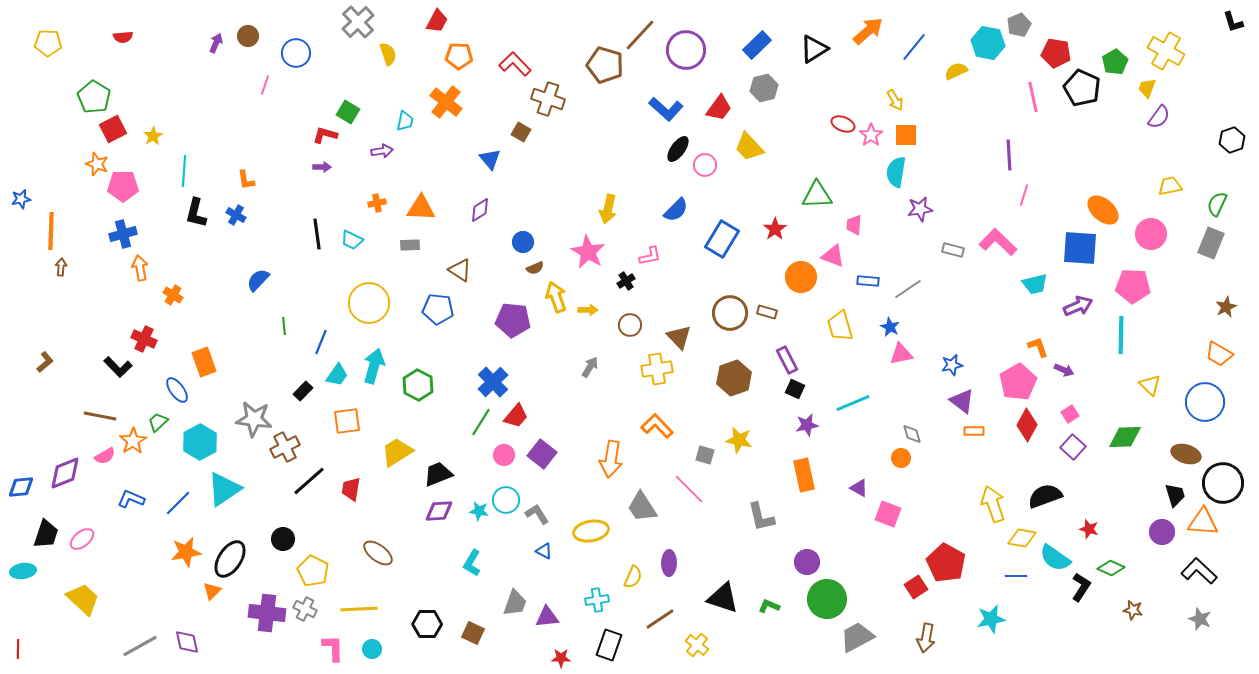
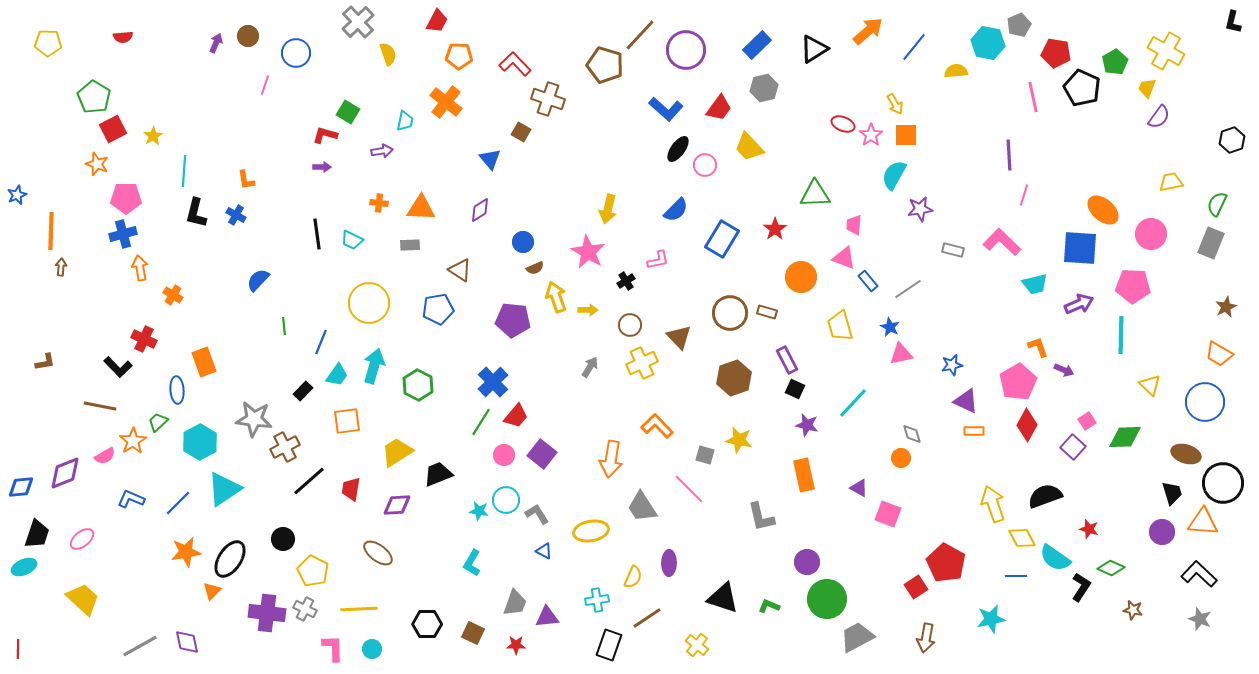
black L-shape at (1233, 22): rotated 30 degrees clockwise
yellow semicircle at (956, 71): rotated 20 degrees clockwise
yellow arrow at (895, 100): moved 4 px down
cyan semicircle at (896, 172): moved 2 px left, 3 px down; rotated 20 degrees clockwise
pink pentagon at (123, 186): moved 3 px right, 12 px down
yellow trapezoid at (1170, 186): moved 1 px right, 4 px up
green triangle at (817, 195): moved 2 px left, 1 px up
blue star at (21, 199): moved 4 px left, 4 px up; rotated 12 degrees counterclockwise
orange cross at (377, 203): moved 2 px right; rotated 18 degrees clockwise
pink L-shape at (998, 242): moved 4 px right
pink L-shape at (650, 256): moved 8 px right, 4 px down
pink triangle at (833, 256): moved 11 px right, 2 px down
blue rectangle at (868, 281): rotated 45 degrees clockwise
purple arrow at (1078, 306): moved 1 px right, 2 px up
blue pentagon at (438, 309): rotated 16 degrees counterclockwise
brown L-shape at (45, 362): rotated 30 degrees clockwise
yellow cross at (657, 369): moved 15 px left, 6 px up; rotated 16 degrees counterclockwise
blue ellipse at (177, 390): rotated 32 degrees clockwise
purple triangle at (962, 401): moved 4 px right; rotated 12 degrees counterclockwise
cyan line at (853, 403): rotated 24 degrees counterclockwise
pink square at (1070, 414): moved 17 px right, 7 px down
brown line at (100, 416): moved 10 px up
purple star at (807, 425): rotated 25 degrees clockwise
black trapezoid at (1175, 495): moved 3 px left, 2 px up
purple diamond at (439, 511): moved 42 px left, 6 px up
black trapezoid at (46, 534): moved 9 px left
yellow diamond at (1022, 538): rotated 52 degrees clockwise
cyan ellipse at (23, 571): moved 1 px right, 4 px up; rotated 15 degrees counterclockwise
black L-shape at (1199, 571): moved 3 px down
brown line at (660, 619): moved 13 px left, 1 px up
red star at (561, 658): moved 45 px left, 13 px up
